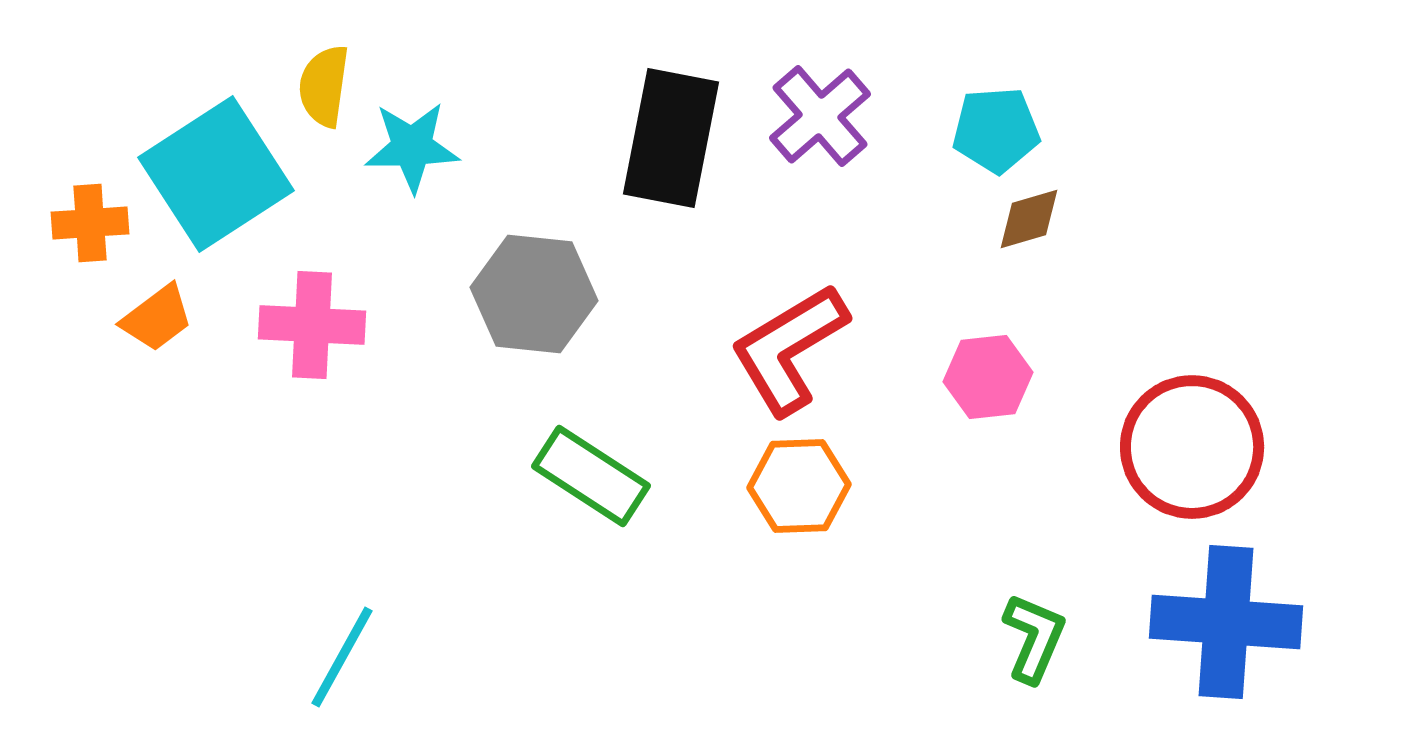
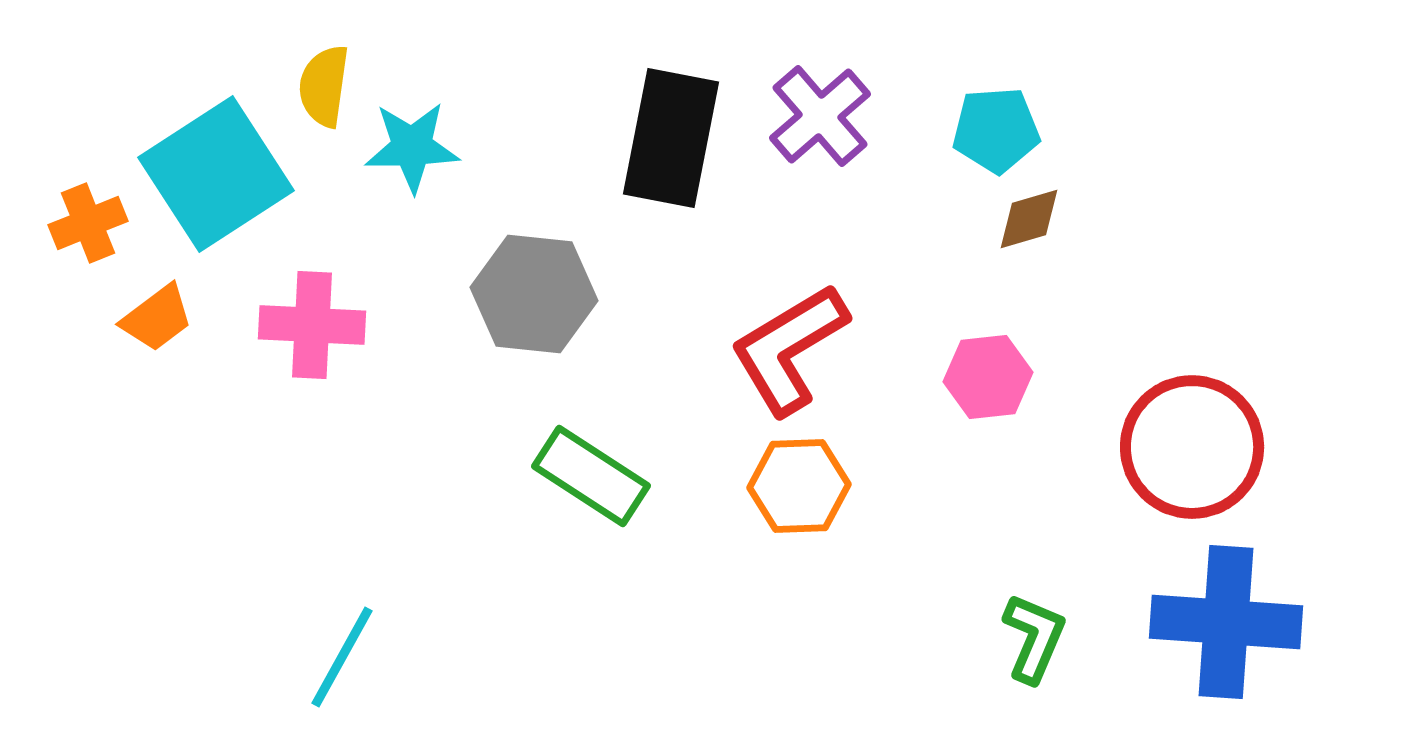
orange cross: moved 2 px left; rotated 18 degrees counterclockwise
